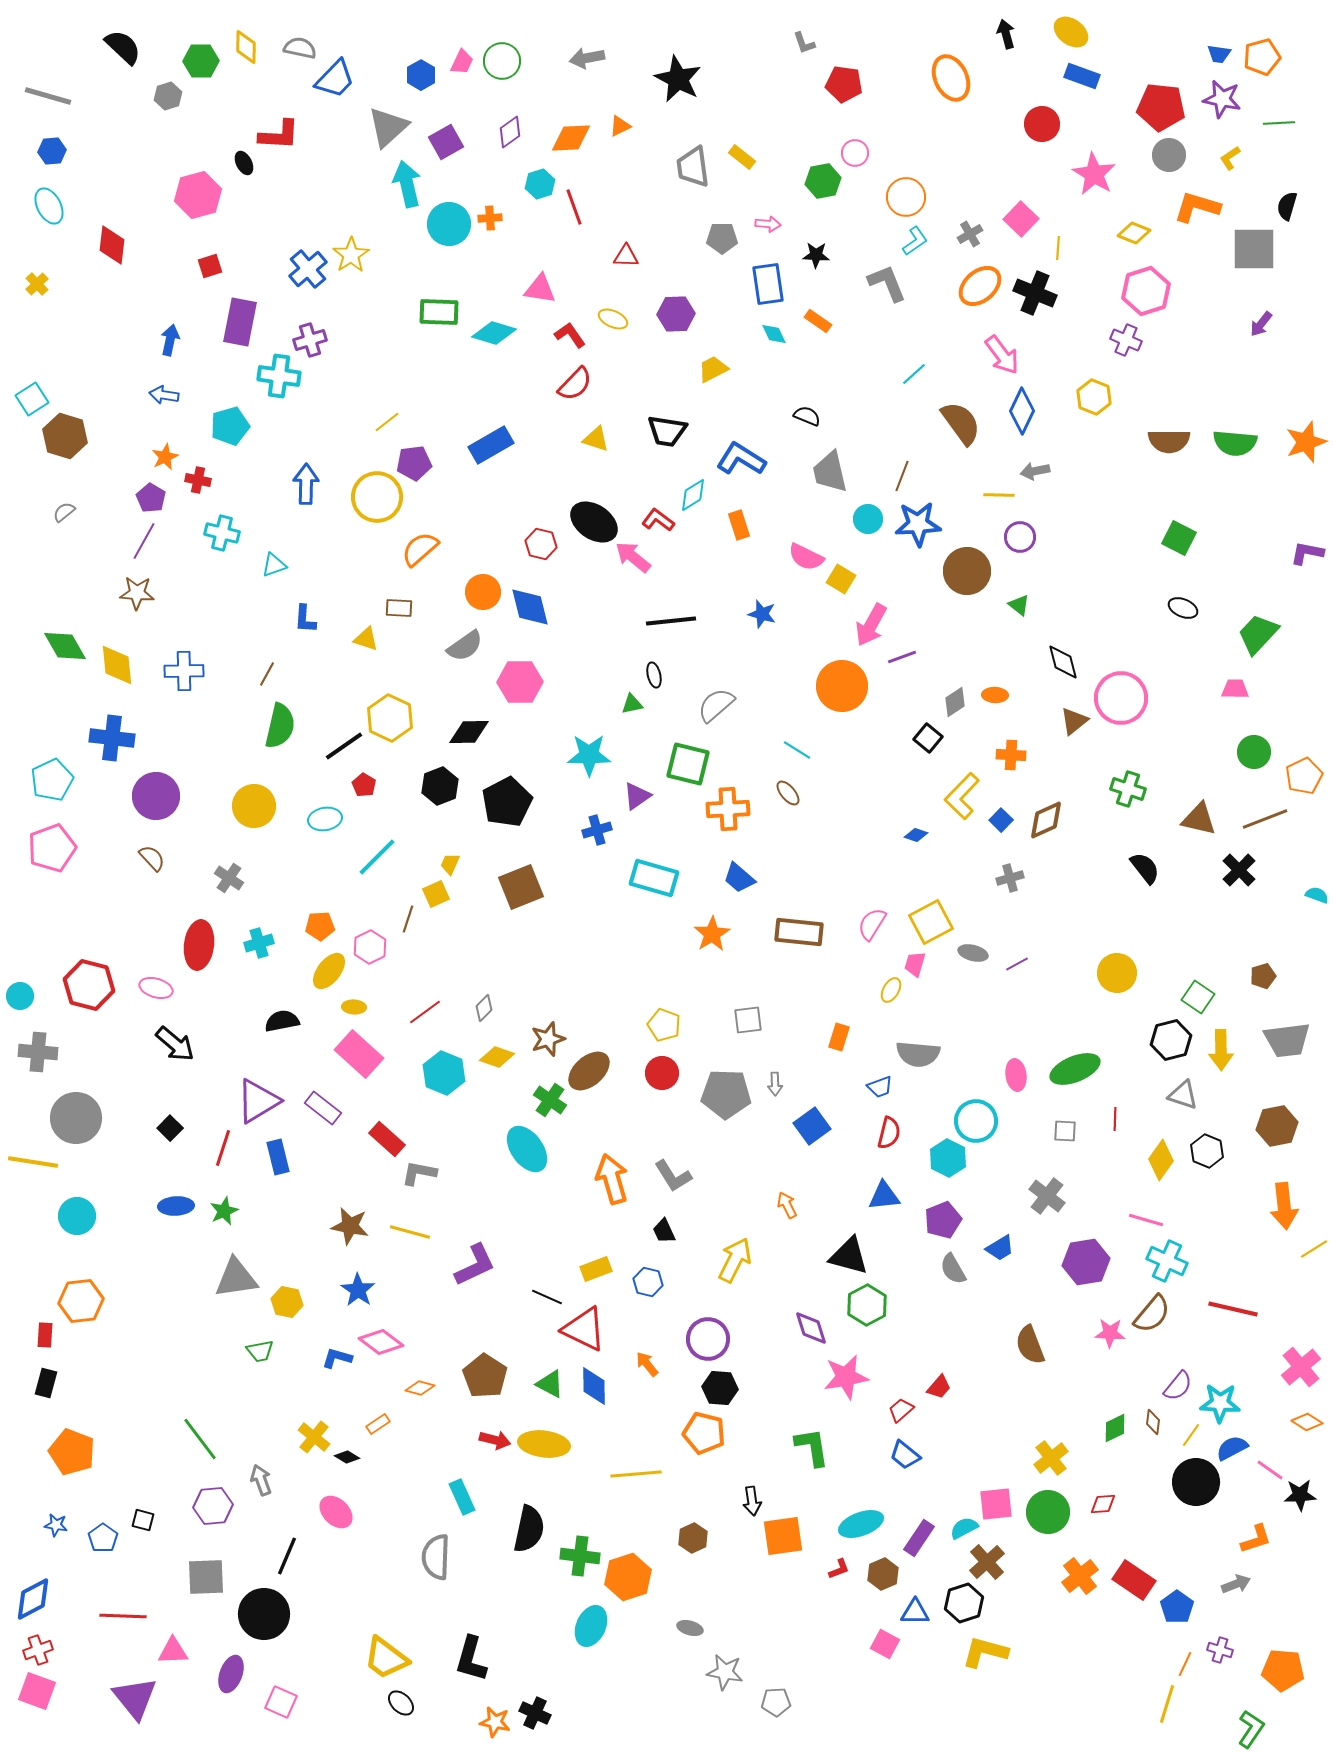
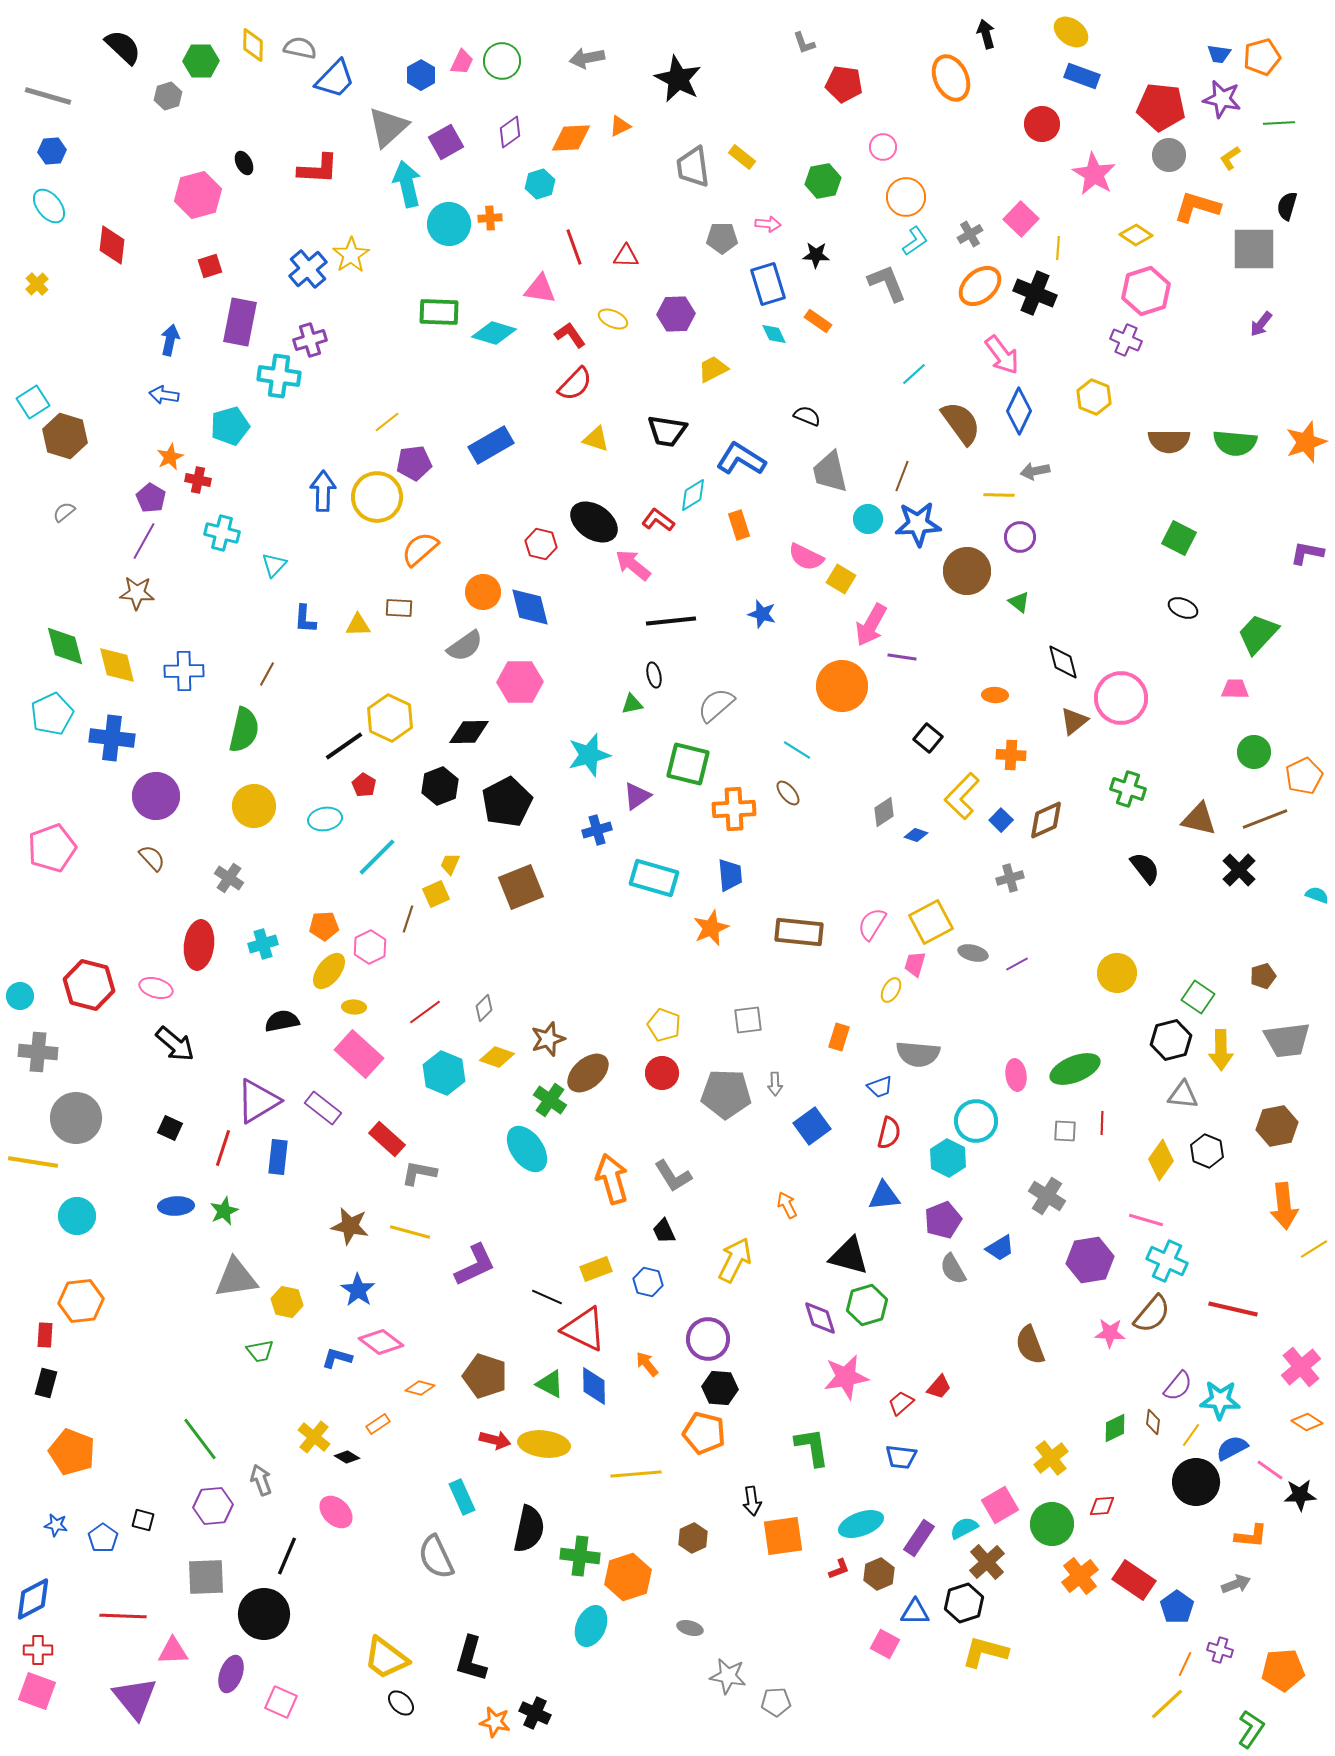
black arrow at (1006, 34): moved 20 px left
yellow diamond at (246, 47): moved 7 px right, 2 px up
red L-shape at (279, 135): moved 39 px right, 34 px down
pink circle at (855, 153): moved 28 px right, 6 px up
cyan ellipse at (49, 206): rotated 12 degrees counterclockwise
red line at (574, 207): moved 40 px down
yellow diamond at (1134, 233): moved 2 px right, 2 px down; rotated 12 degrees clockwise
blue rectangle at (768, 284): rotated 9 degrees counterclockwise
cyan square at (32, 399): moved 1 px right, 3 px down
blue diamond at (1022, 411): moved 3 px left
orange star at (165, 457): moved 5 px right
blue arrow at (306, 484): moved 17 px right, 7 px down
pink arrow at (633, 557): moved 8 px down
cyan triangle at (274, 565): rotated 28 degrees counterclockwise
green triangle at (1019, 605): moved 3 px up
yellow triangle at (366, 639): moved 8 px left, 14 px up; rotated 20 degrees counterclockwise
green diamond at (65, 646): rotated 15 degrees clockwise
purple line at (902, 657): rotated 28 degrees clockwise
yellow diamond at (117, 665): rotated 9 degrees counterclockwise
gray diamond at (955, 702): moved 71 px left, 110 px down
green semicircle at (280, 726): moved 36 px left, 4 px down
cyan star at (589, 755): rotated 15 degrees counterclockwise
cyan pentagon at (52, 780): moved 66 px up
orange cross at (728, 809): moved 6 px right
blue trapezoid at (739, 878): moved 9 px left, 3 px up; rotated 136 degrees counterclockwise
orange pentagon at (320, 926): moved 4 px right
orange star at (712, 934): moved 1 px left, 6 px up; rotated 9 degrees clockwise
cyan cross at (259, 943): moved 4 px right, 1 px down
brown ellipse at (589, 1071): moved 1 px left, 2 px down
gray triangle at (1183, 1095): rotated 12 degrees counterclockwise
red line at (1115, 1119): moved 13 px left, 4 px down
black square at (170, 1128): rotated 20 degrees counterclockwise
blue rectangle at (278, 1157): rotated 20 degrees clockwise
gray cross at (1047, 1196): rotated 6 degrees counterclockwise
purple hexagon at (1086, 1262): moved 4 px right, 2 px up
green hexagon at (867, 1305): rotated 12 degrees clockwise
purple diamond at (811, 1328): moved 9 px right, 10 px up
brown pentagon at (485, 1376): rotated 15 degrees counterclockwise
cyan star at (1220, 1403): moved 3 px up
red trapezoid at (901, 1410): moved 7 px up
blue trapezoid at (905, 1455): moved 4 px left, 2 px down; rotated 32 degrees counterclockwise
pink square at (996, 1504): moved 4 px right, 1 px down; rotated 24 degrees counterclockwise
red diamond at (1103, 1504): moved 1 px left, 2 px down
green circle at (1048, 1512): moved 4 px right, 12 px down
orange L-shape at (1256, 1539): moved 5 px left, 3 px up; rotated 24 degrees clockwise
gray semicircle at (436, 1557): rotated 27 degrees counterclockwise
brown hexagon at (883, 1574): moved 4 px left
red cross at (38, 1650): rotated 20 degrees clockwise
orange pentagon at (1283, 1670): rotated 9 degrees counterclockwise
gray star at (725, 1672): moved 3 px right, 4 px down
yellow line at (1167, 1704): rotated 30 degrees clockwise
